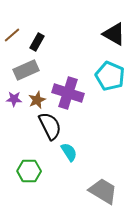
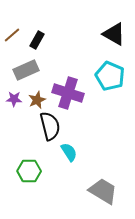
black rectangle: moved 2 px up
black semicircle: rotated 12 degrees clockwise
